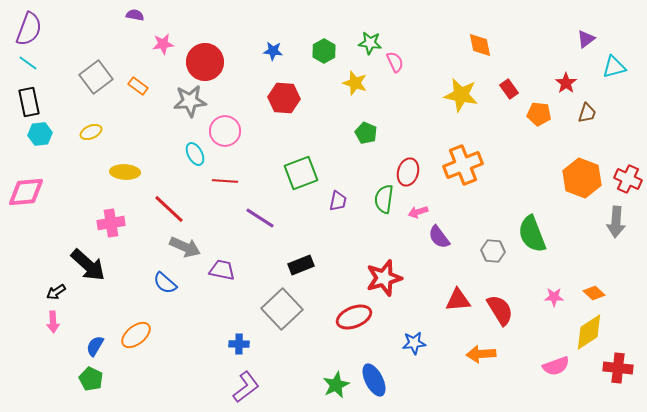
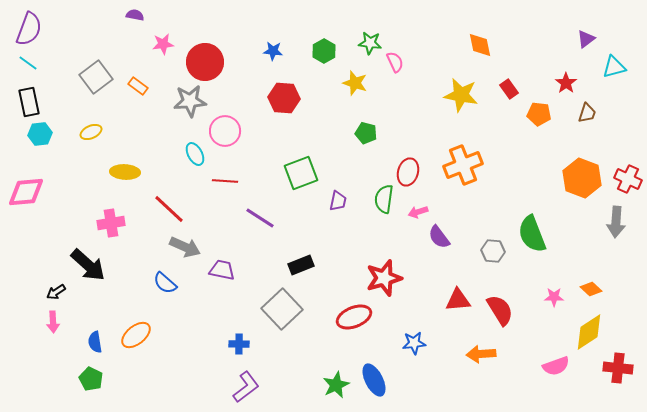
green pentagon at (366, 133): rotated 10 degrees counterclockwise
orange diamond at (594, 293): moved 3 px left, 4 px up
blue semicircle at (95, 346): moved 4 px up; rotated 40 degrees counterclockwise
